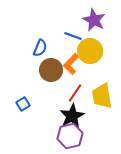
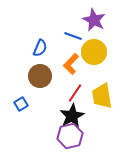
yellow circle: moved 4 px right, 1 px down
brown circle: moved 11 px left, 6 px down
blue square: moved 2 px left
